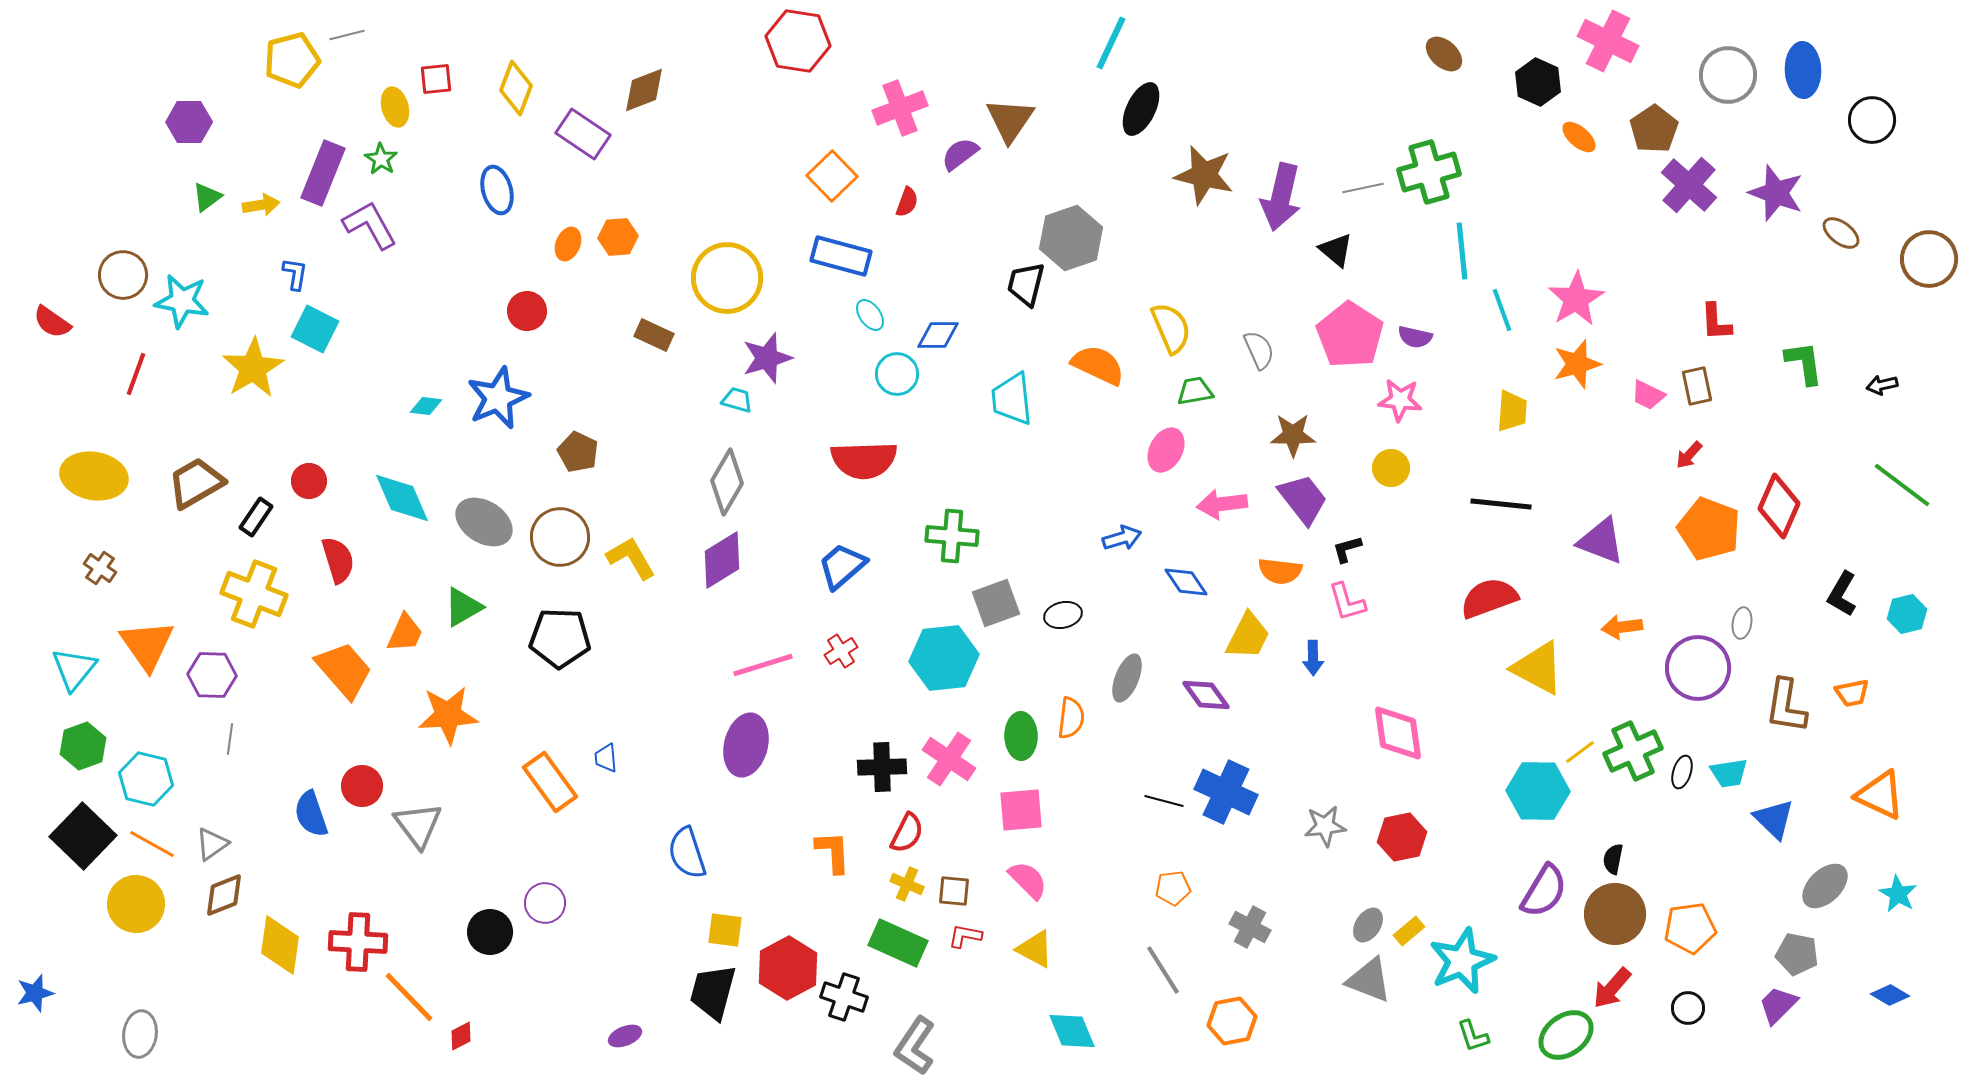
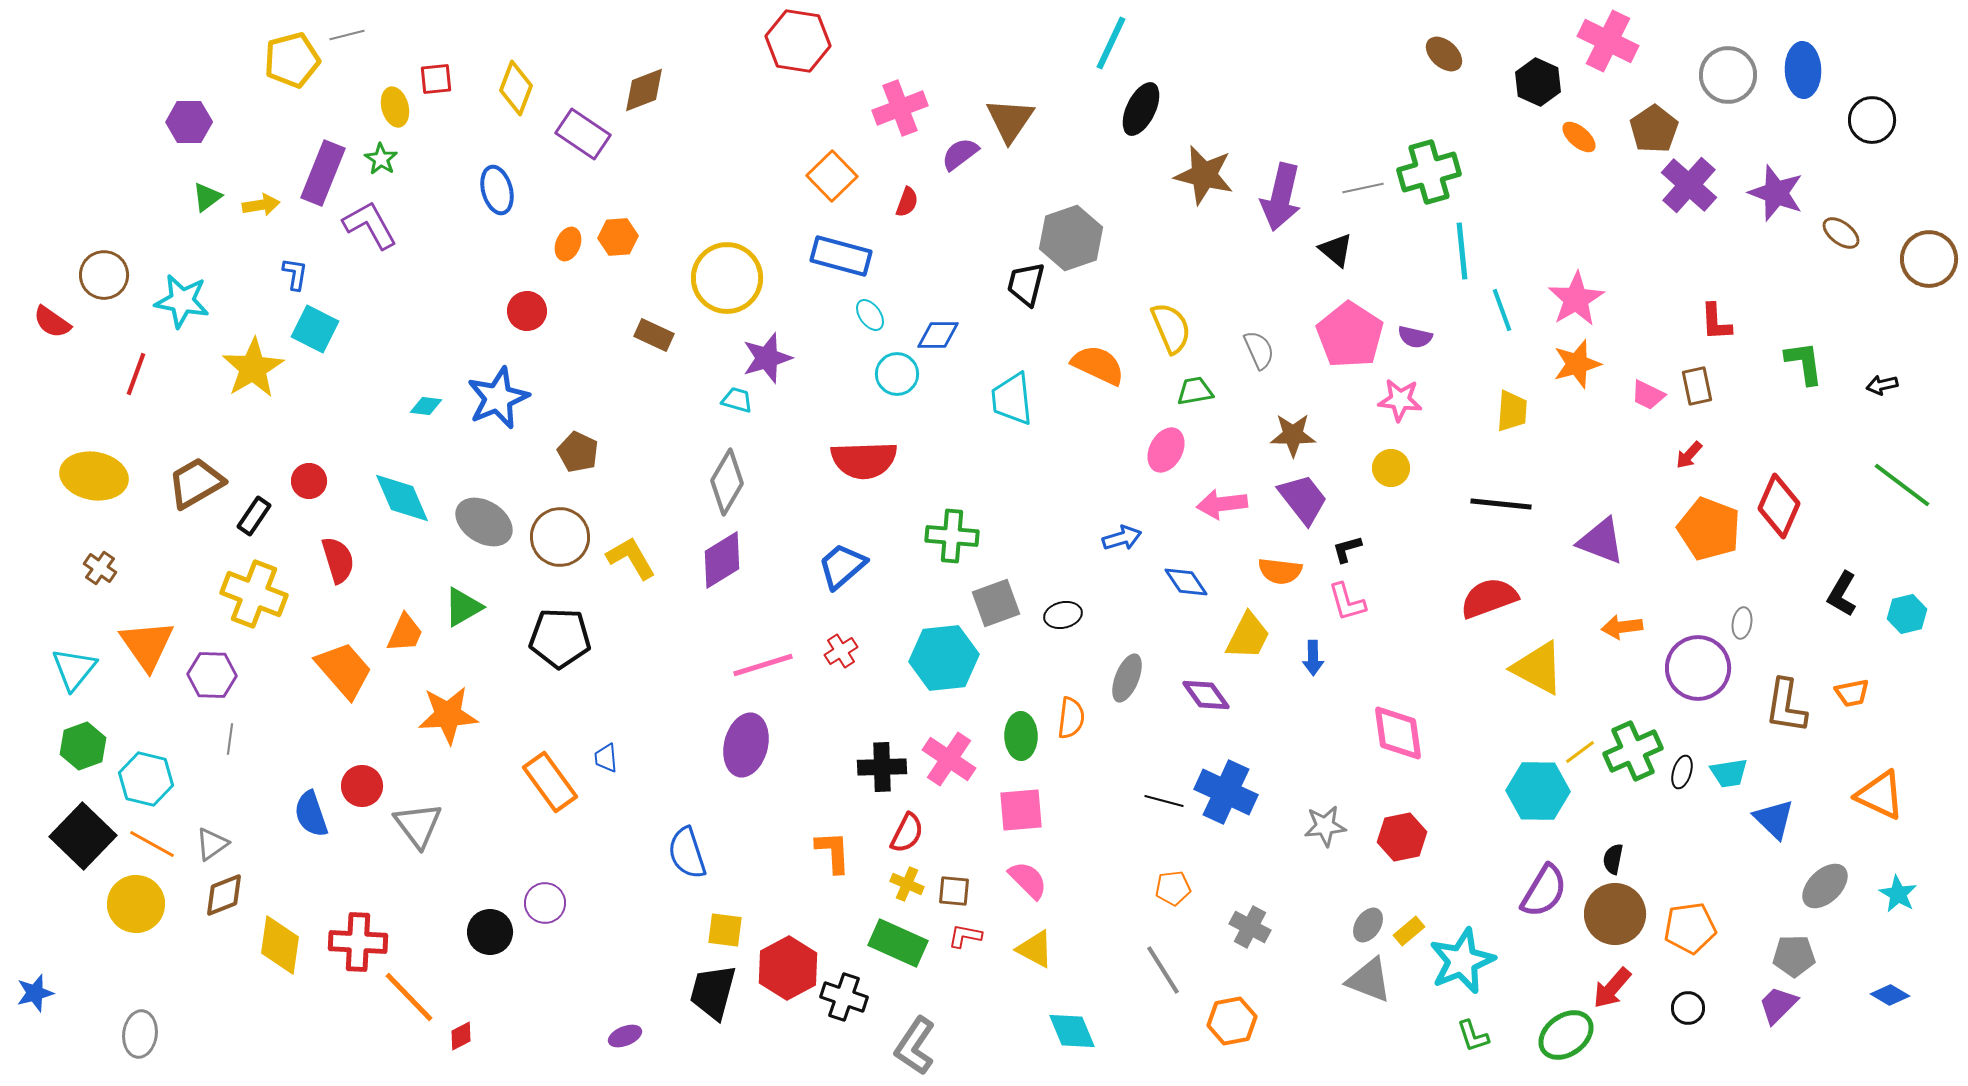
brown circle at (123, 275): moved 19 px left
black rectangle at (256, 517): moved 2 px left, 1 px up
gray pentagon at (1797, 954): moved 3 px left, 2 px down; rotated 12 degrees counterclockwise
